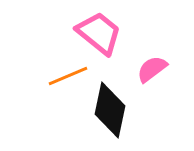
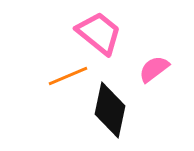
pink semicircle: moved 2 px right
